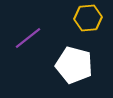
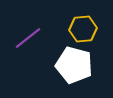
yellow hexagon: moved 5 px left, 11 px down
